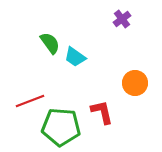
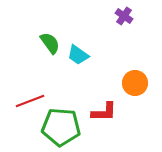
purple cross: moved 2 px right, 3 px up; rotated 18 degrees counterclockwise
cyan trapezoid: moved 3 px right, 2 px up
red L-shape: moved 2 px right; rotated 104 degrees clockwise
